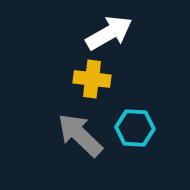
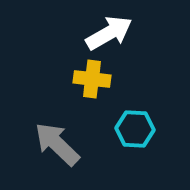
cyan hexagon: moved 1 px down
gray arrow: moved 23 px left, 9 px down
